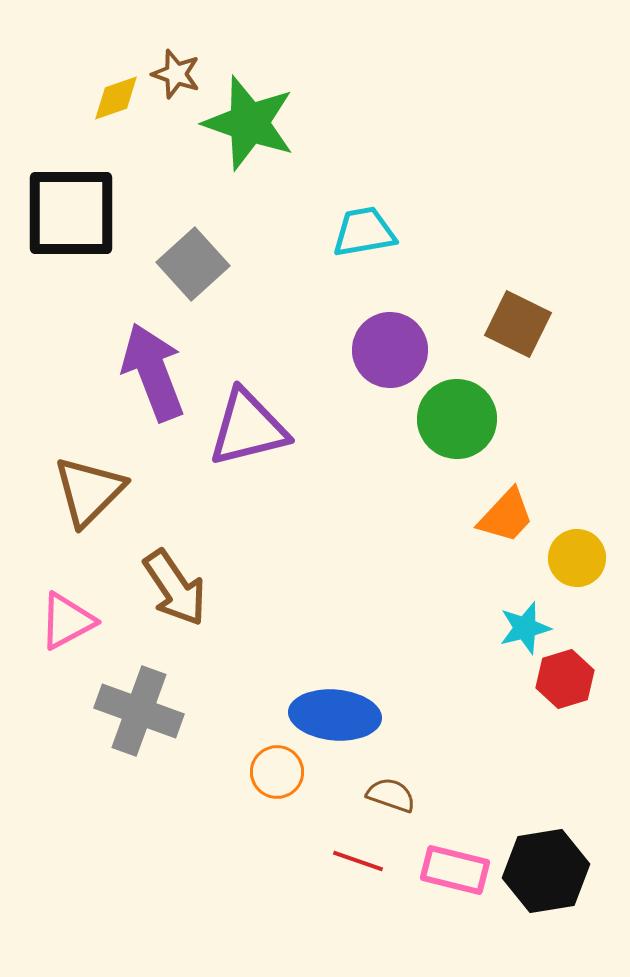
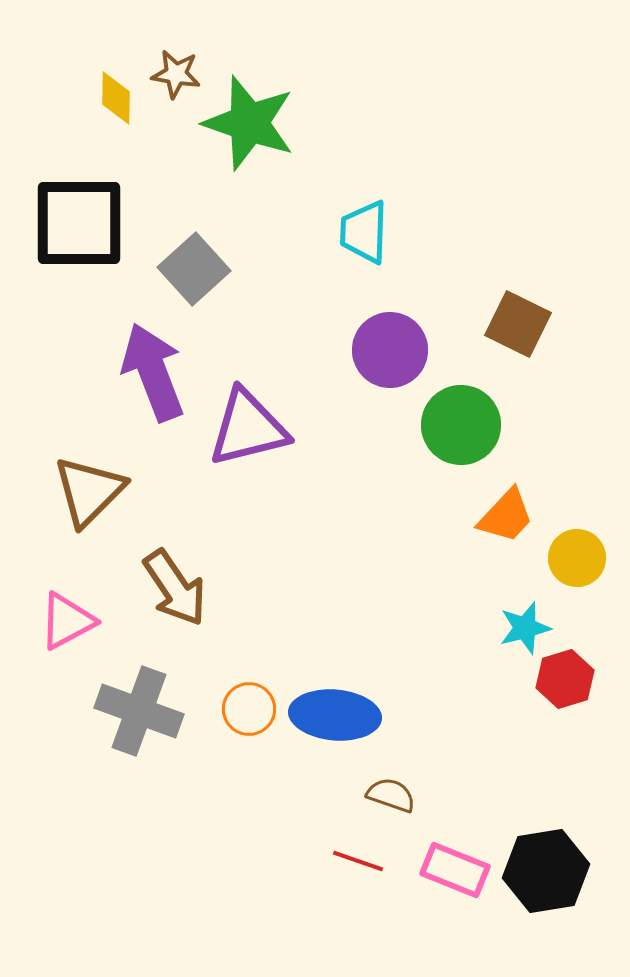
brown star: rotated 9 degrees counterclockwise
yellow diamond: rotated 70 degrees counterclockwise
black square: moved 8 px right, 10 px down
cyan trapezoid: rotated 78 degrees counterclockwise
gray square: moved 1 px right, 5 px down
green circle: moved 4 px right, 6 px down
orange circle: moved 28 px left, 63 px up
pink rectangle: rotated 8 degrees clockwise
